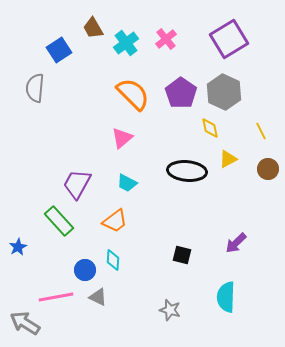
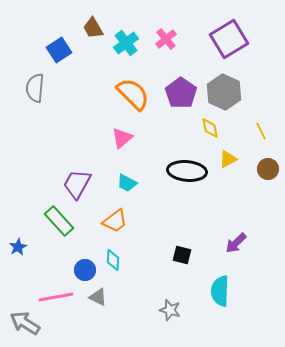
cyan semicircle: moved 6 px left, 6 px up
